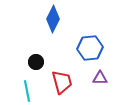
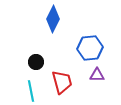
purple triangle: moved 3 px left, 3 px up
cyan line: moved 4 px right
